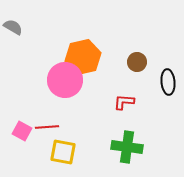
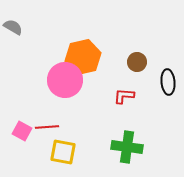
red L-shape: moved 6 px up
